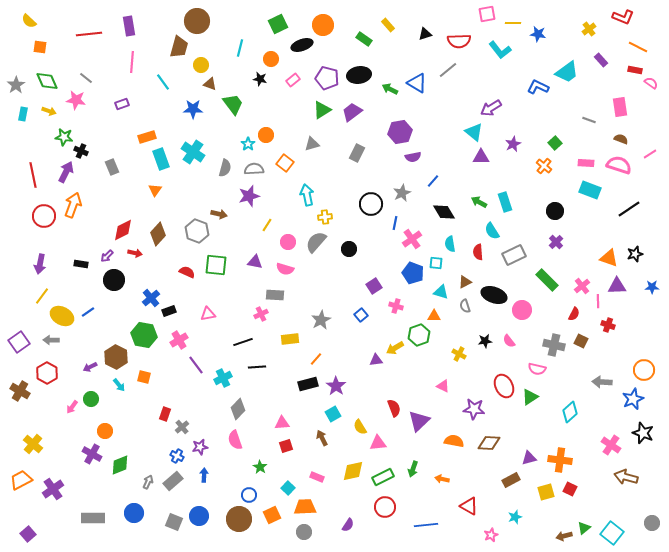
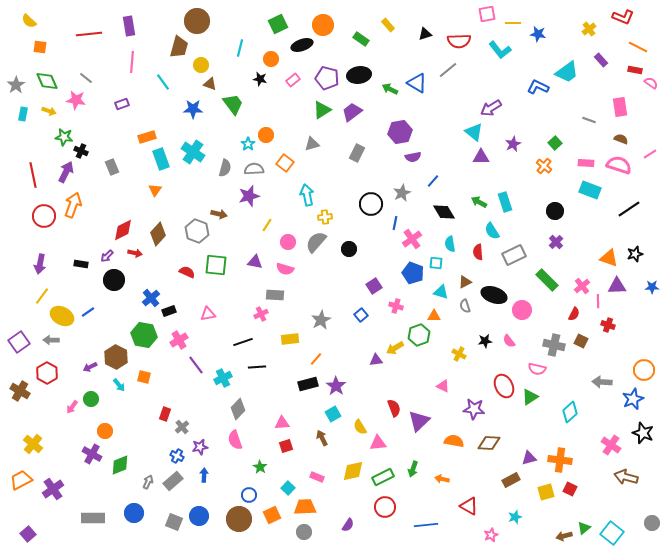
green rectangle at (364, 39): moved 3 px left
